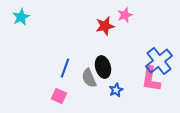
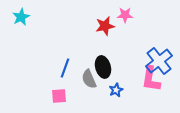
pink star: rotated 21 degrees clockwise
gray semicircle: moved 1 px down
pink square: rotated 28 degrees counterclockwise
